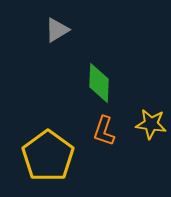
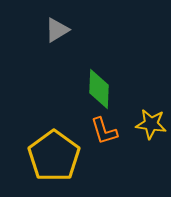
green diamond: moved 6 px down
orange L-shape: rotated 36 degrees counterclockwise
yellow pentagon: moved 6 px right
